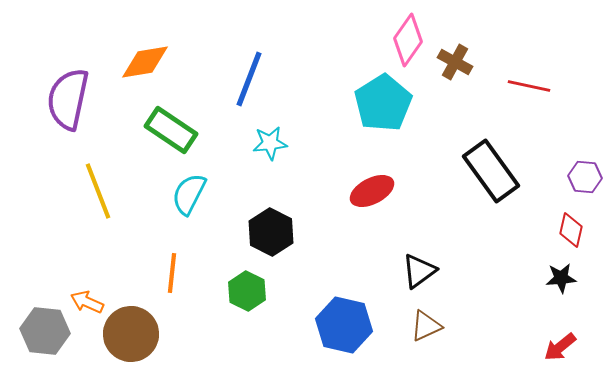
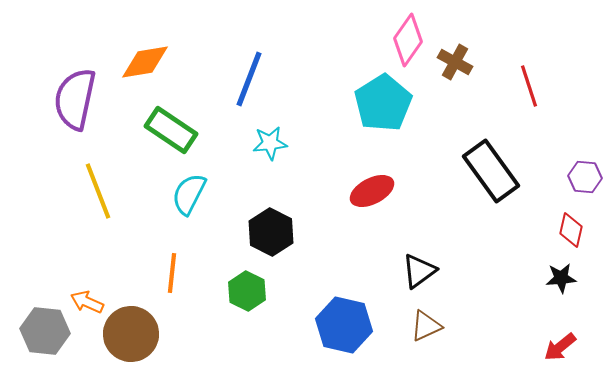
red line: rotated 60 degrees clockwise
purple semicircle: moved 7 px right
